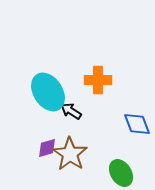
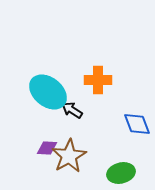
cyan ellipse: rotated 18 degrees counterclockwise
black arrow: moved 1 px right, 1 px up
purple diamond: rotated 20 degrees clockwise
brown star: moved 1 px left, 2 px down; rotated 8 degrees clockwise
green ellipse: rotated 72 degrees counterclockwise
